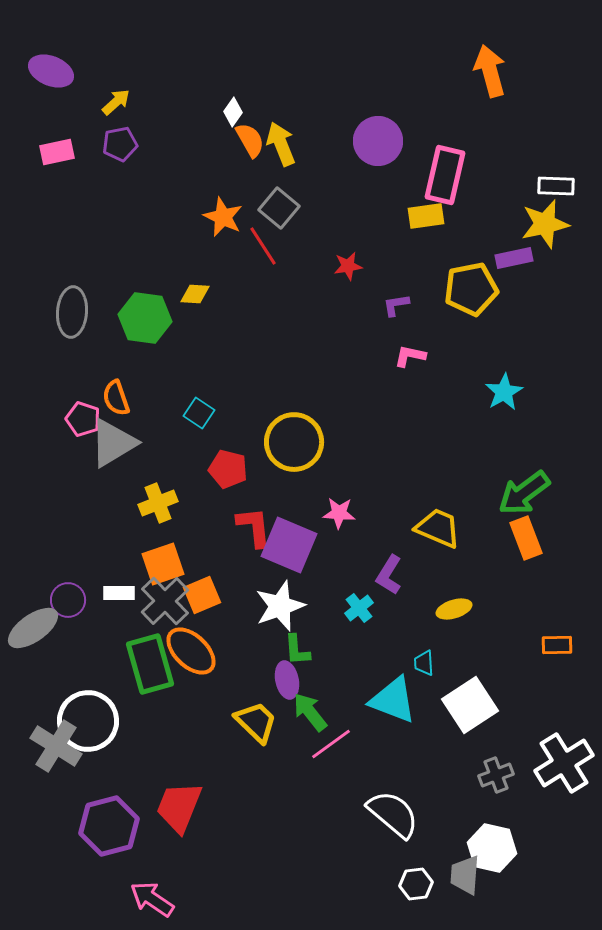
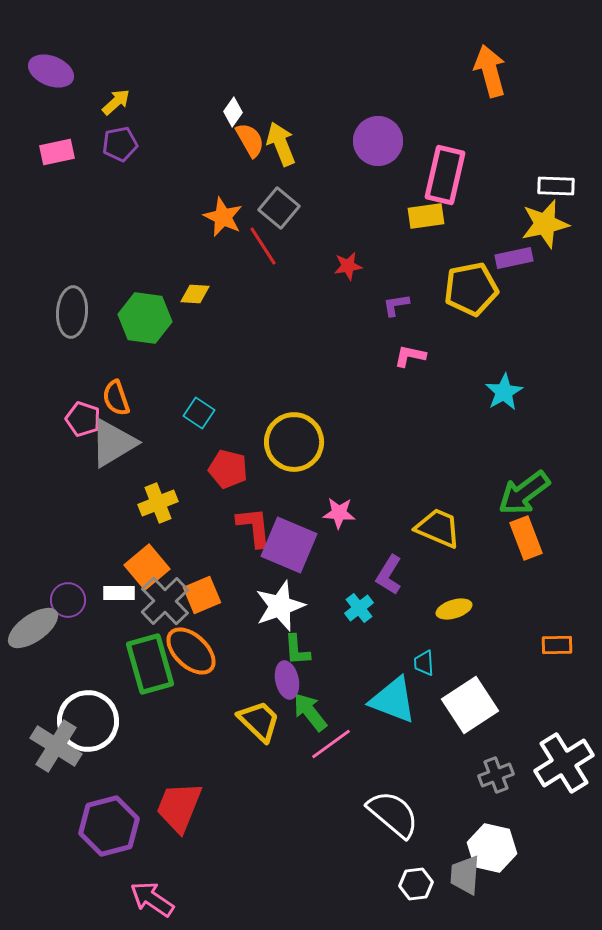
orange square at (163, 564): moved 16 px left, 3 px down; rotated 21 degrees counterclockwise
yellow trapezoid at (256, 722): moved 3 px right, 1 px up
